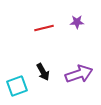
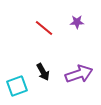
red line: rotated 54 degrees clockwise
